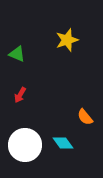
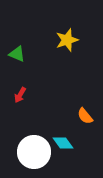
orange semicircle: moved 1 px up
white circle: moved 9 px right, 7 px down
